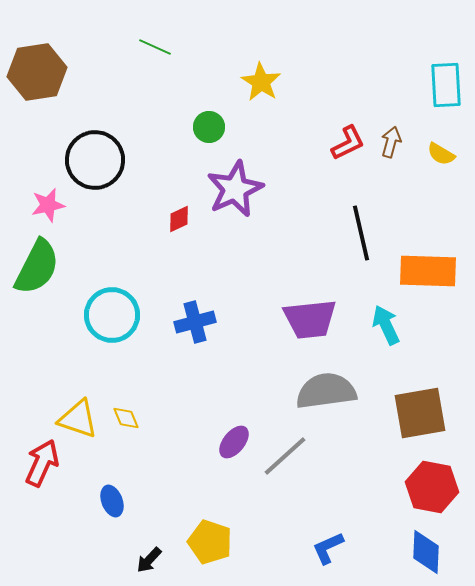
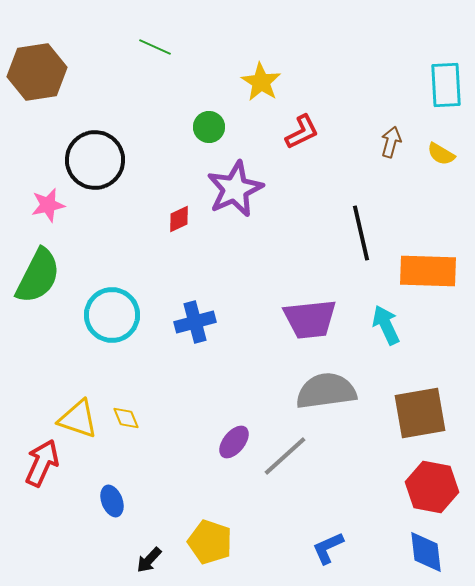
red L-shape: moved 46 px left, 11 px up
green semicircle: moved 1 px right, 9 px down
blue diamond: rotated 9 degrees counterclockwise
